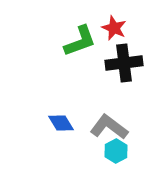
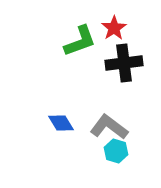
red star: rotated 15 degrees clockwise
cyan hexagon: rotated 15 degrees counterclockwise
